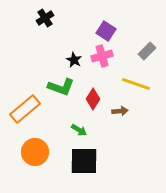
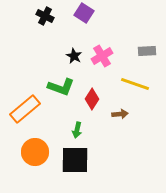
black cross: moved 2 px up; rotated 30 degrees counterclockwise
purple square: moved 22 px left, 18 px up
gray rectangle: rotated 42 degrees clockwise
pink cross: rotated 15 degrees counterclockwise
black star: moved 4 px up
yellow line: moved 1 px left
red diamond: moved 1 px left
brown arrow: moved 3 px down
green arrow: moved 2 px left; rotated 70 degrees clockwise
black square: moved 9 px left, 1 px up
